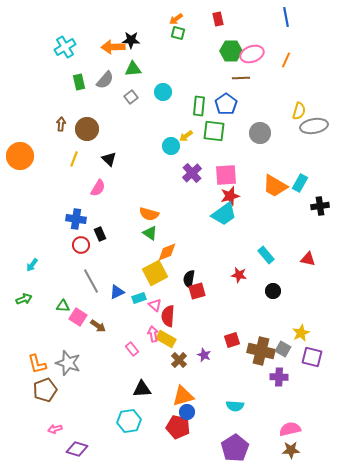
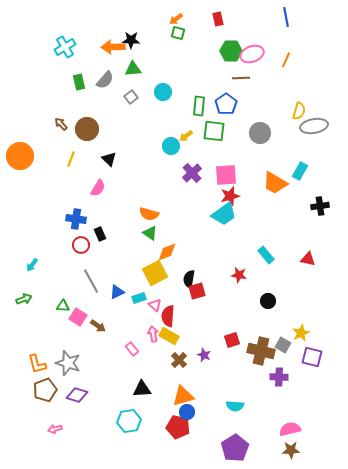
brown arrow at (61, 124): rotated 48 degrees counterclockwise
yellow line at (74, 159): moved 3 px left
cyan rectangle at (300, 183): moved 12 px up
orange trapezoid at (275, 186): moved 3 px up
black circle at (273, 291): moved 5 px left, 10 px down
yellow rectangle at (166, 339): moved 3 px right, 3 px up
gray square at (283, 349): moved 4 px up
purple diamond at (77, 449): moved 54 px up
